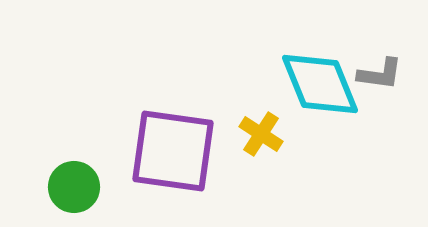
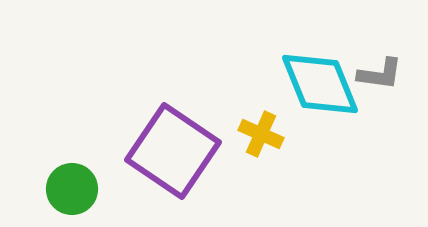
yellow cross: rotated 9 degrees counterclockwise
purple square: rotated 26 degrees clockwise
green circle: moved 2 px left, 2 px down
